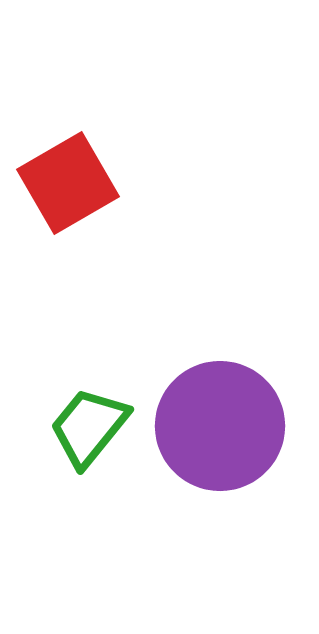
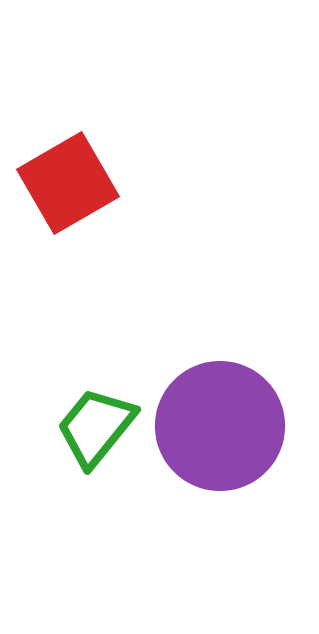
green trapezoid: moved 7 px right
